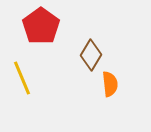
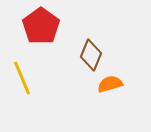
brown diamond: rotated 8 degrees counterclockwise
orange semicircle: rotated 100 degrees counterclockwise
